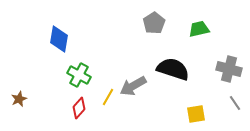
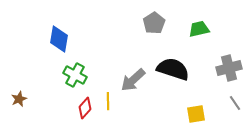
gray cross: moved 1 px up; rotated 30 degrees counterclockwise
green cross: moved 4 px left
gray arrow: moved 6 px up; rotated 12 degrees counterclockwise
yellow line: moved 4 px down; rotated 30 degrees counterclockwise
red diamond: moved 6 px right
